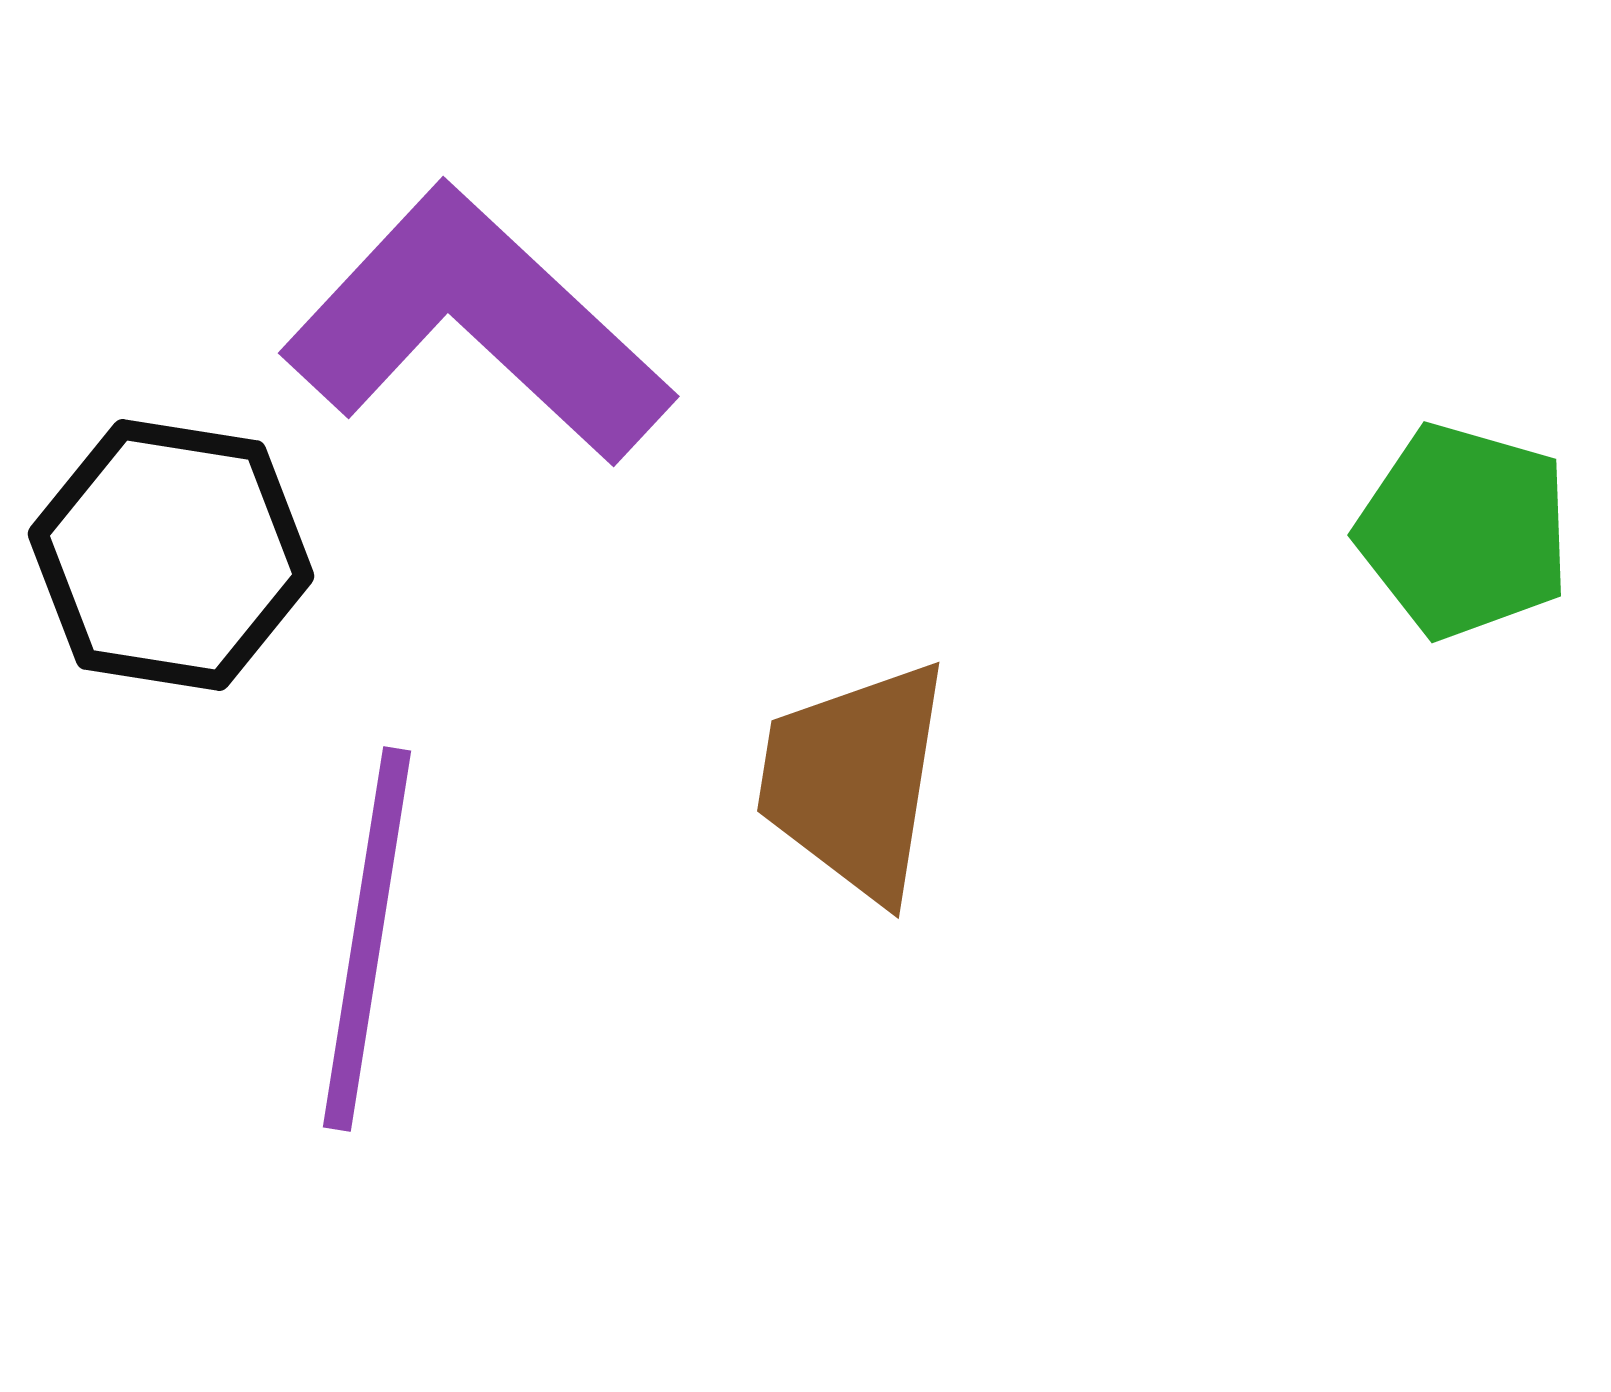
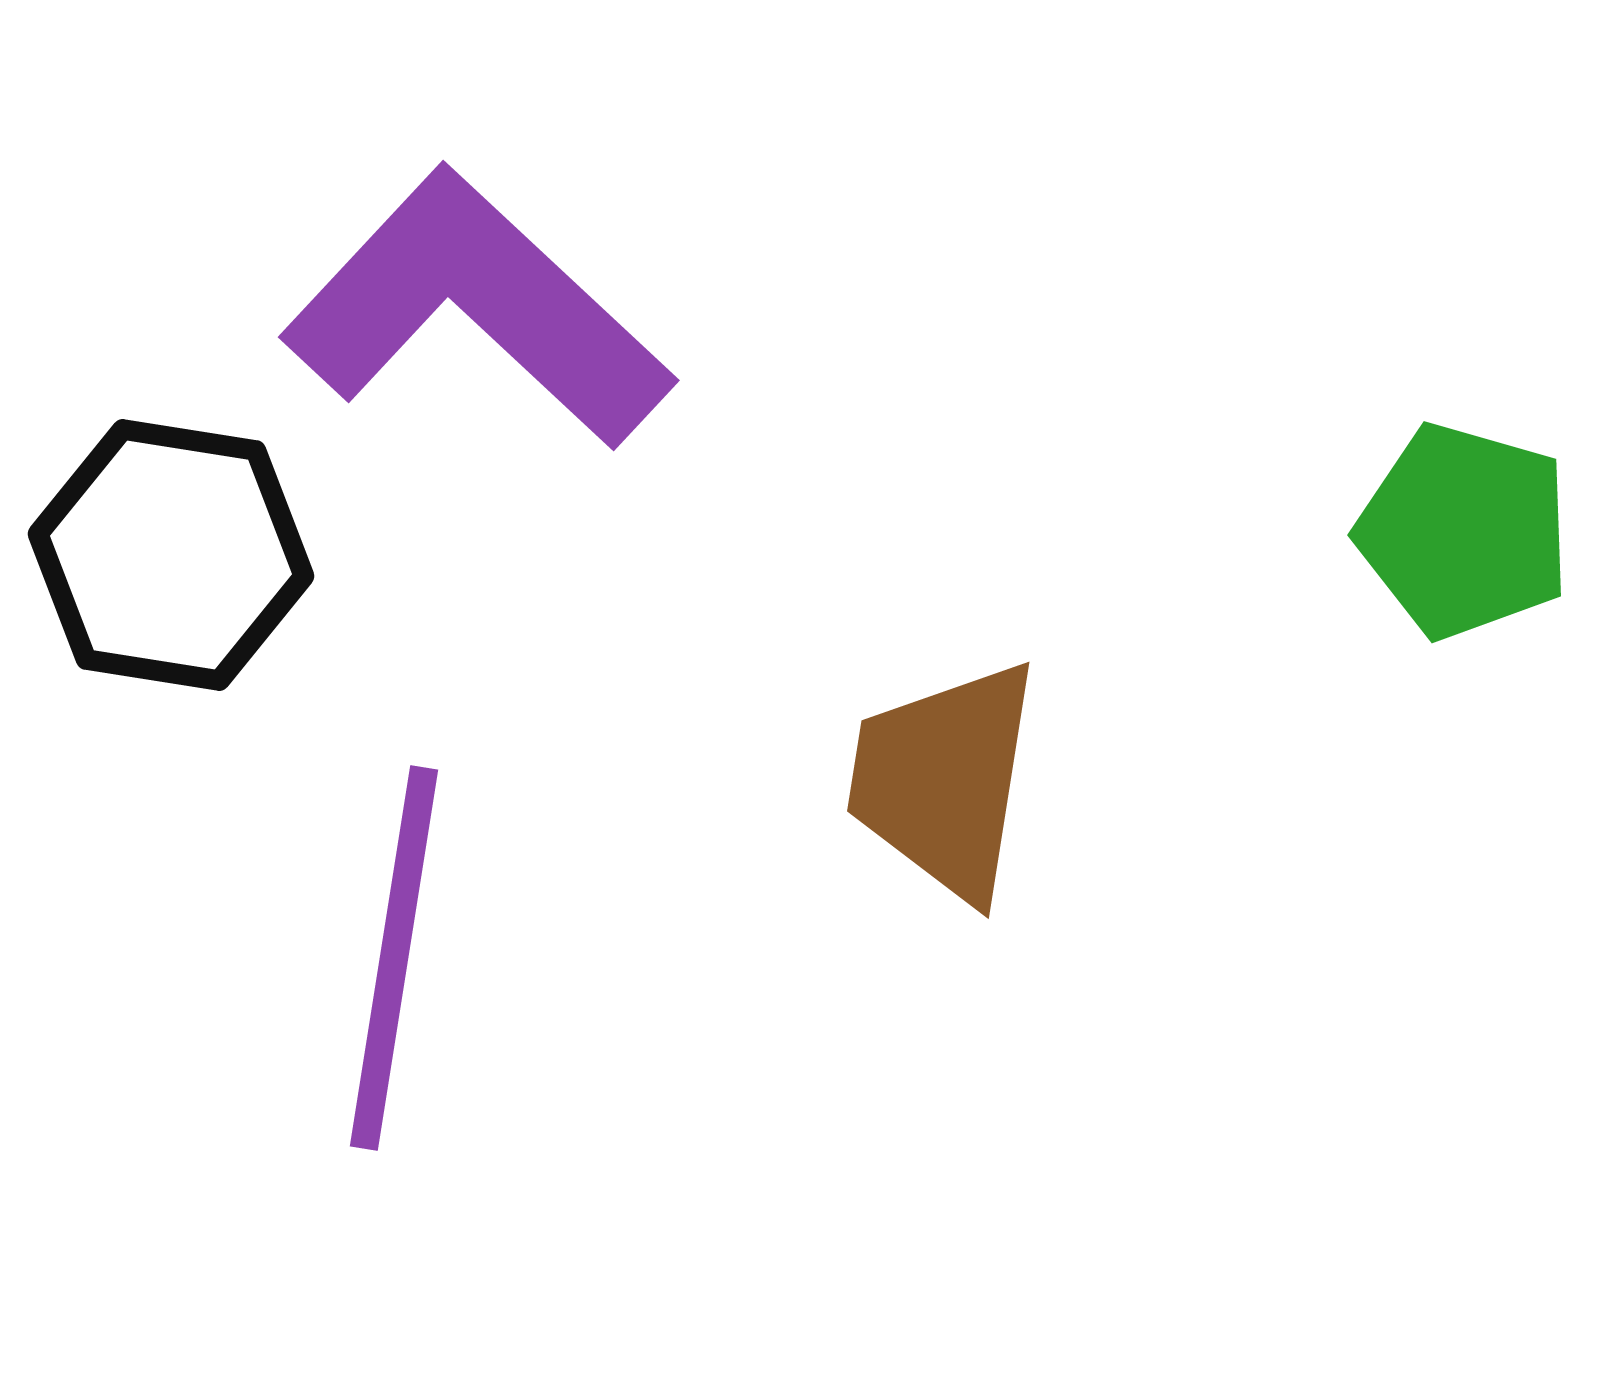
purple L-shape: moved 16 px up
brown trapezoid: moved 90 px right
purple line: moved 27 px right, 19 px down
